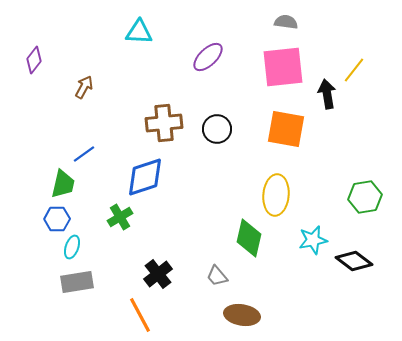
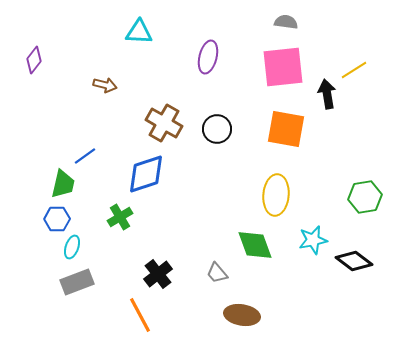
purple ellipse: rotated 32 degrees counterclockwise
yellow line: rotated 20 degrees clockwise
brown arrow: moved 21 px right, 2 px up; rotated 75 degrees clockwise
brown cross: rotated 36 degrees clockwise
blue line: moved 1 px right, 2 px down
blue diamond: moved 1 px right, 3 px up
green diamond: moved 6 px right, 7 px down; rotated 33 degrees counterclockwise
gray trapezoid: moved 3 px up
gray rectangle: rotated 12 degrees counterclockwise
